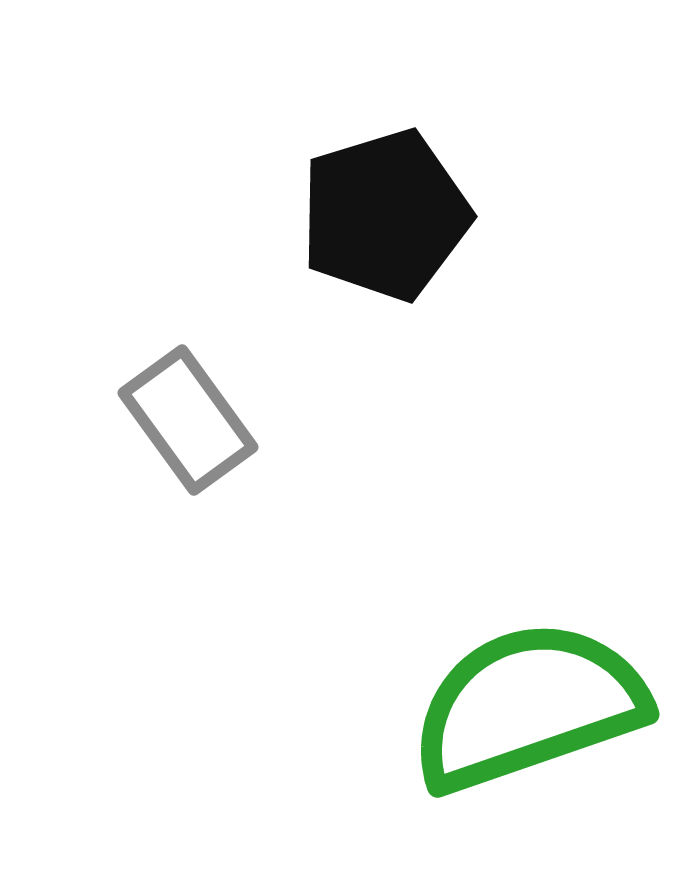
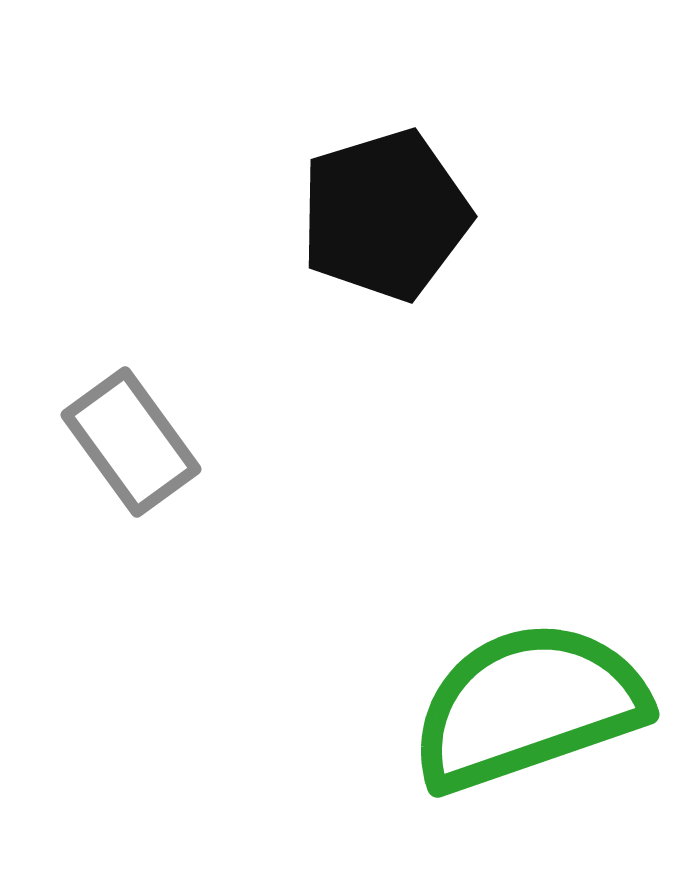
gray rectangle: moved 57 px left, 22 px down
